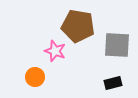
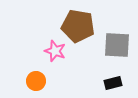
orange circle: moved 1 px right, 4 px down
